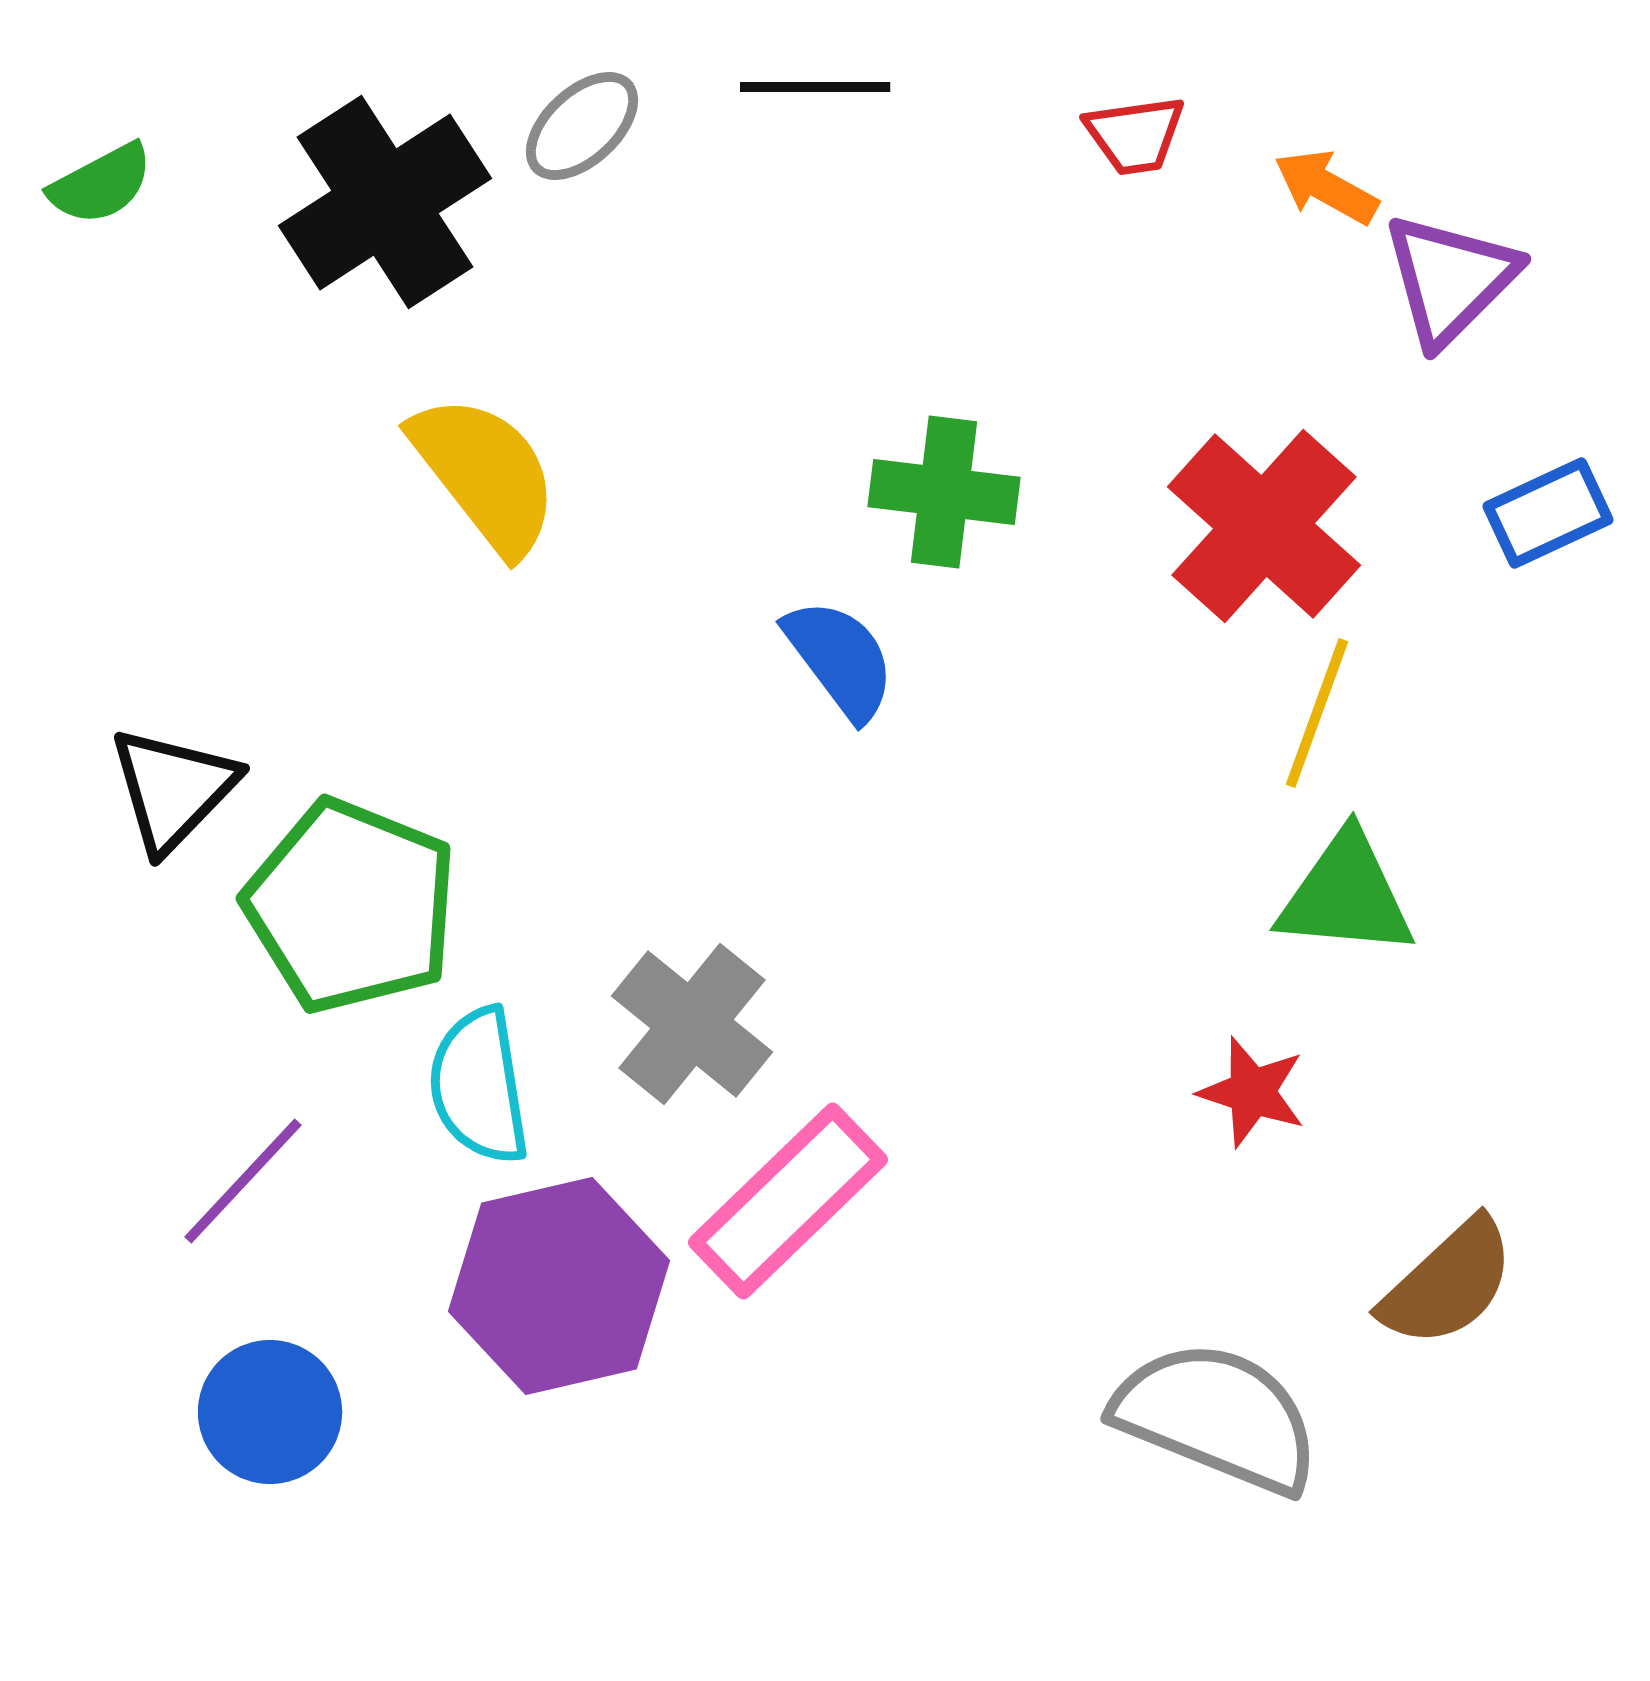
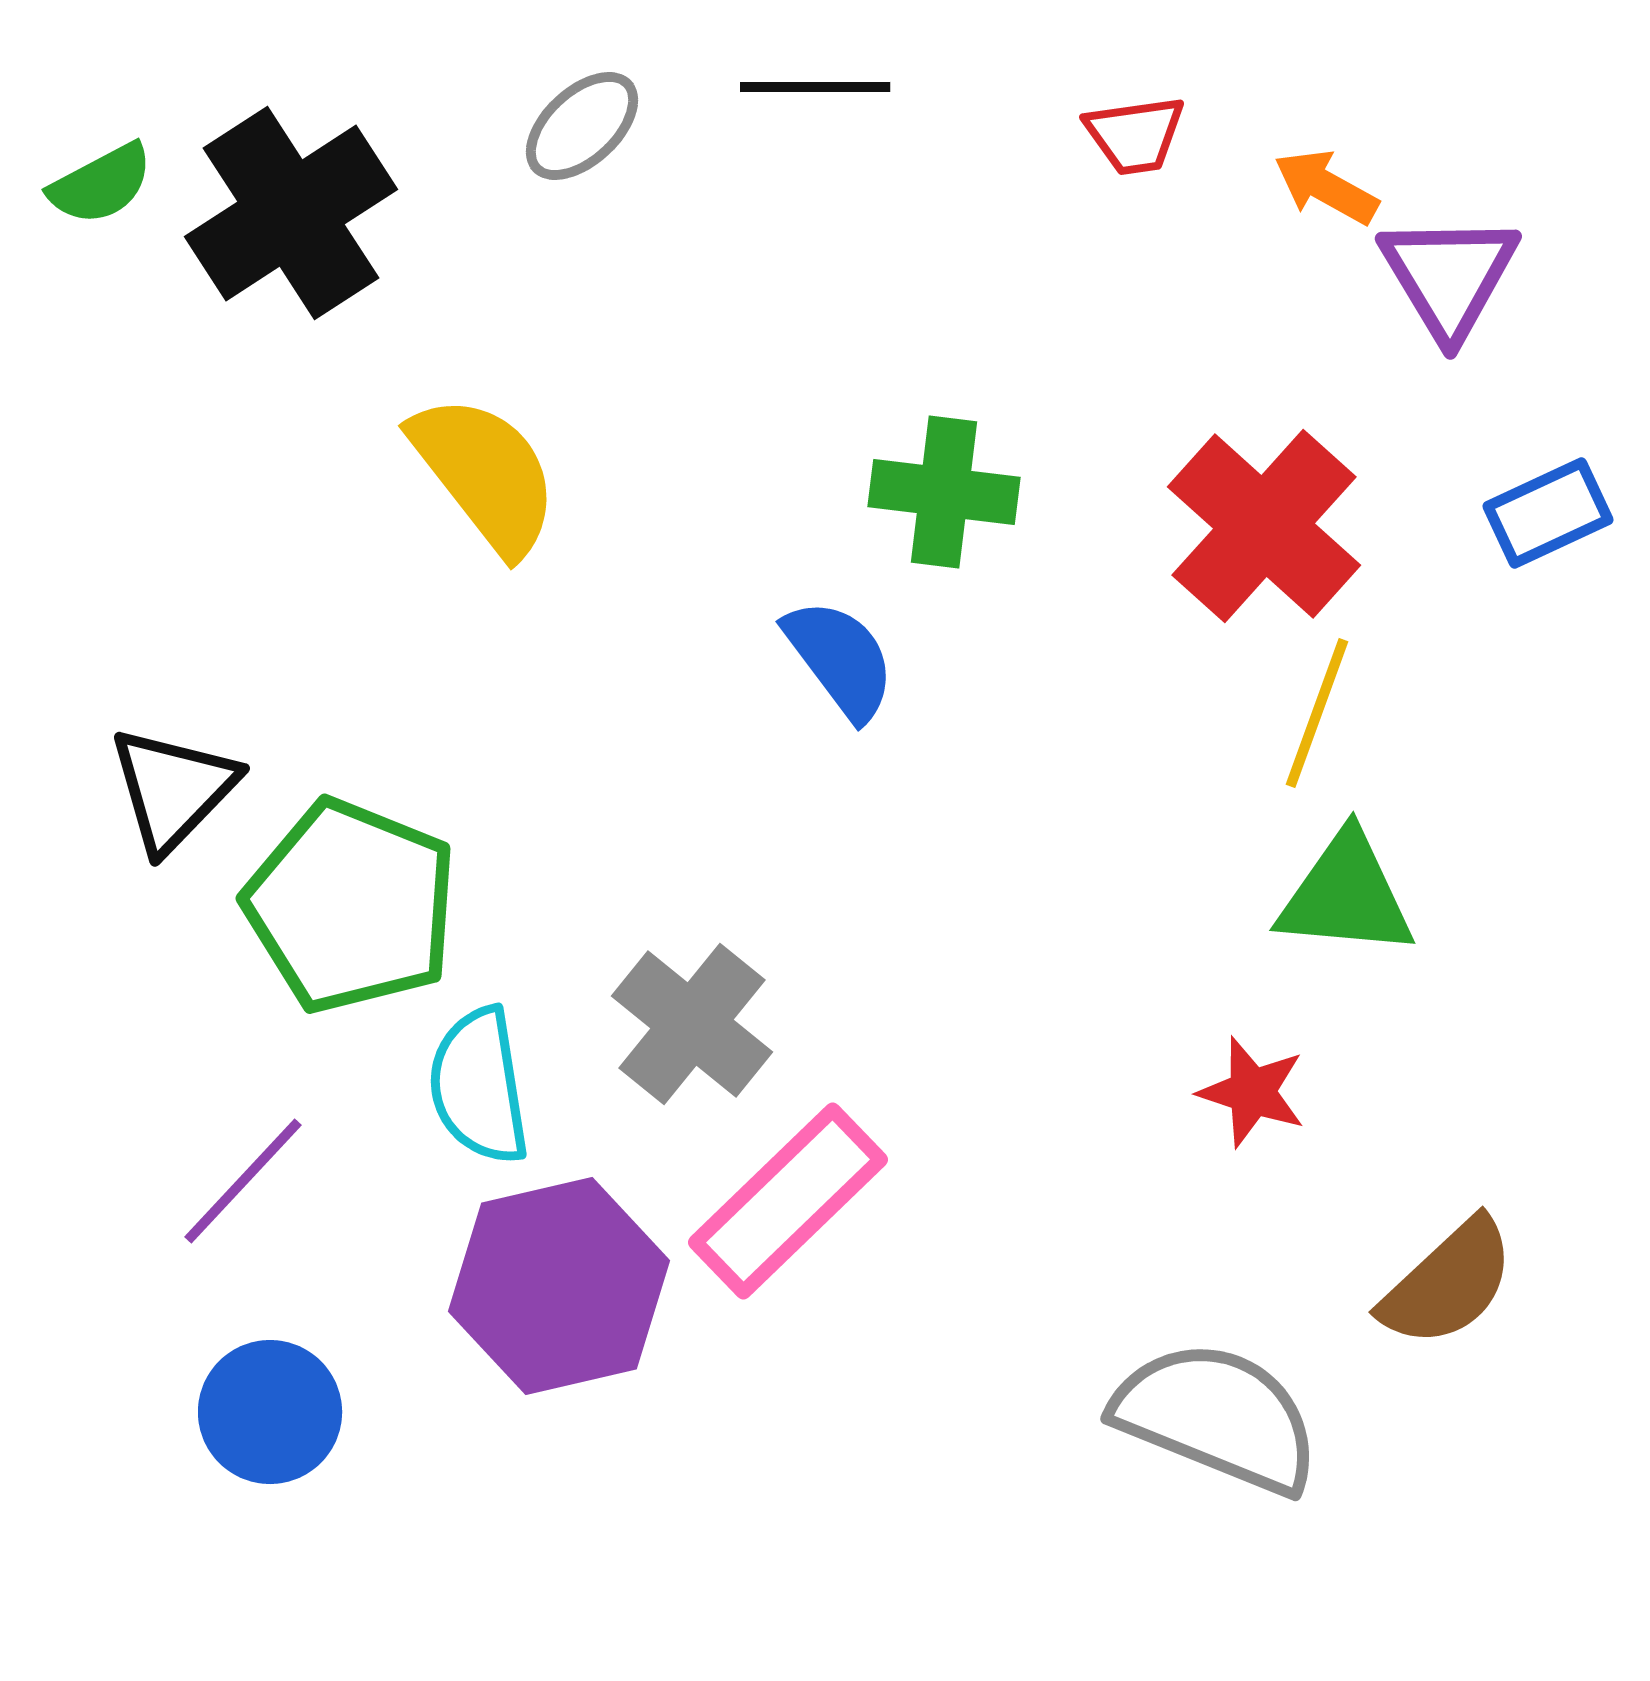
black cross: moved 94 px left, 11 px down
purple triangle: moved 1 px left, 3 px up; rotated 16 degrees counterclockwise
